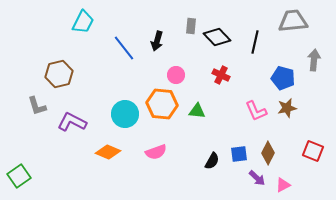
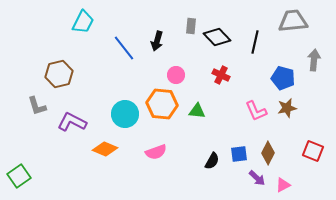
orange diamond: moved 3 px left, 3 px up
